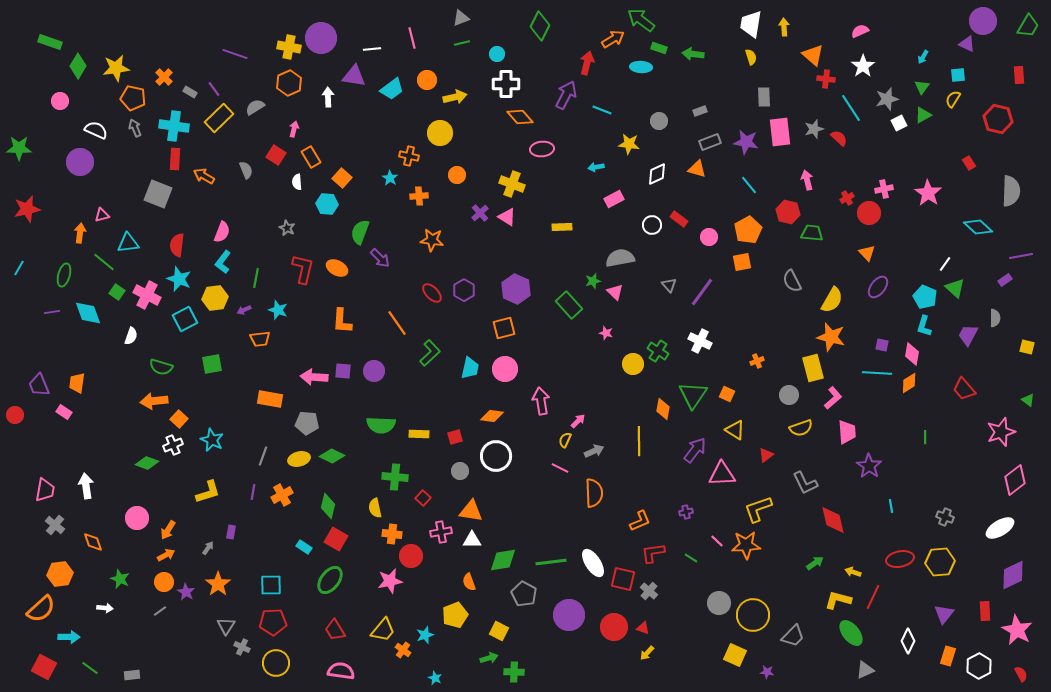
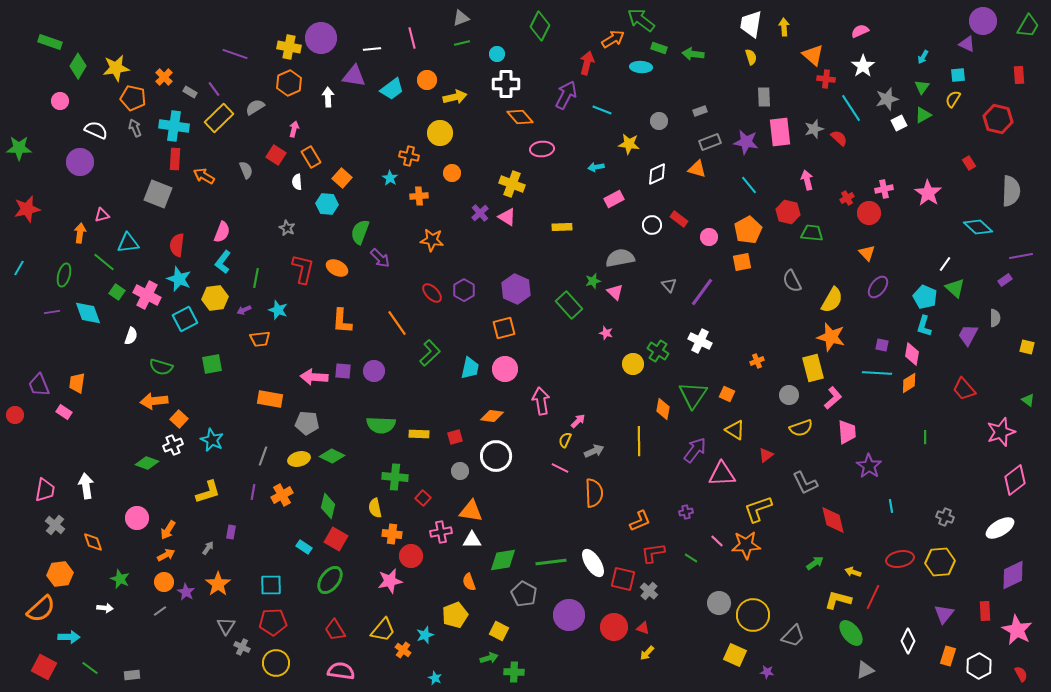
orange circle at (457, 175): moved 5 px left, 2 px up
